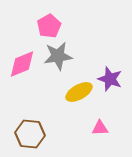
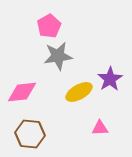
pink diamond: moved 28 px down; rotated 16 degrees clockwise
purple star: rotated 20 degrees clockwise
